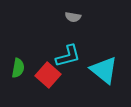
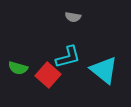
cyan L-shape: moved 1 px down
green semicircle: rotated 96 degrees clockwise
